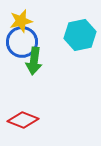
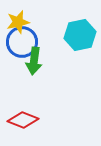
yellow star: moved 3 px left, 1 px down
